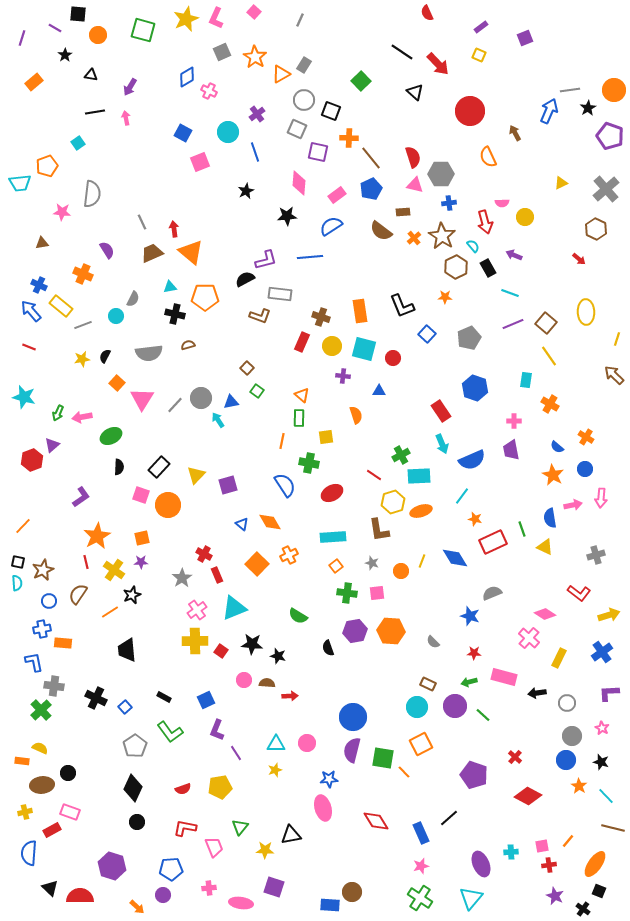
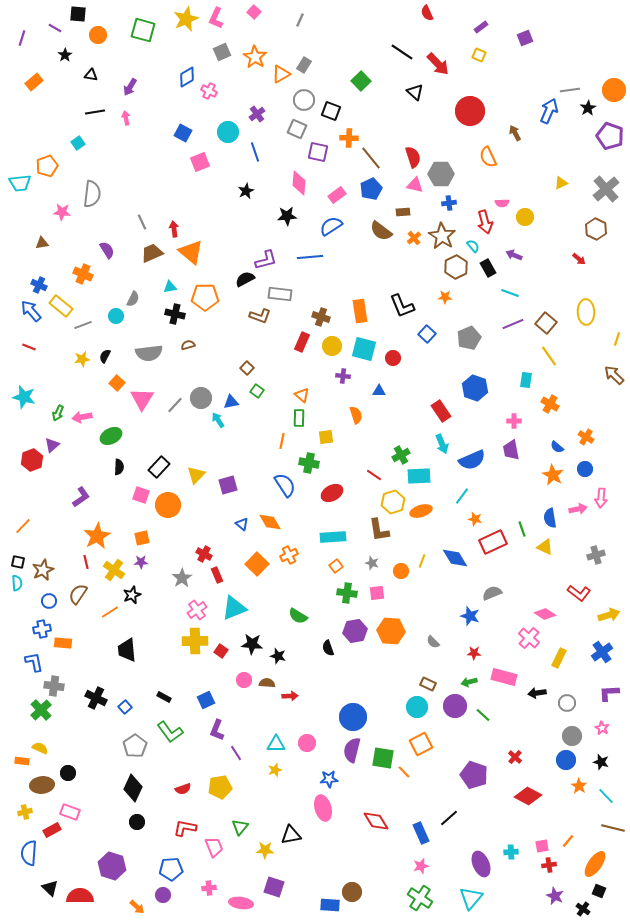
pink arrow at (573, 505): moved 5 px right, 4 px down
